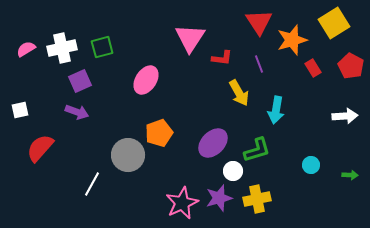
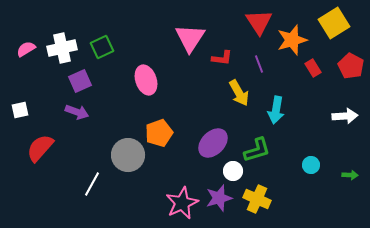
green square: rotated 10 degrees counterclockwise
pink ellipse: rotated 52 degrees counterclockwise
yellow cross: rotated 36 degrees clockwise
